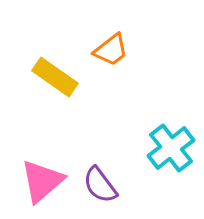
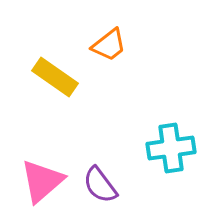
orange trapezoid: moved 2 px left, 5 px up
cyan cross: rotated 30 degrees clockwise
